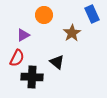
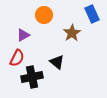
black cross: rotated 15 degrees counterclockwise
